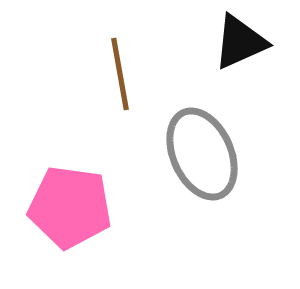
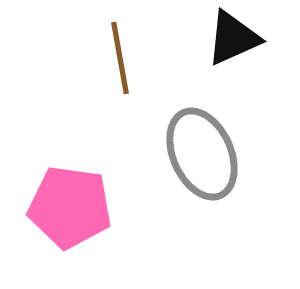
black triangle: moved 7 px left, 4 px up
brown line: moved 16 px up
